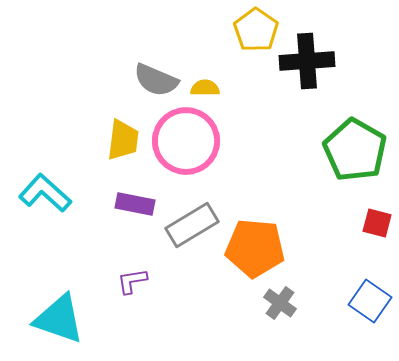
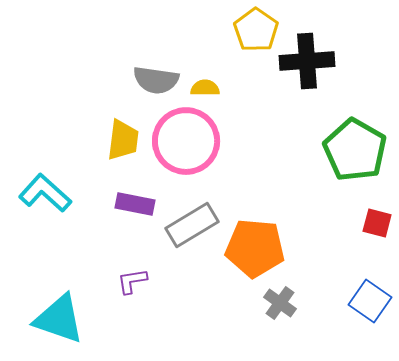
gray semicircle: rotated 15 degrees counterclockwise
